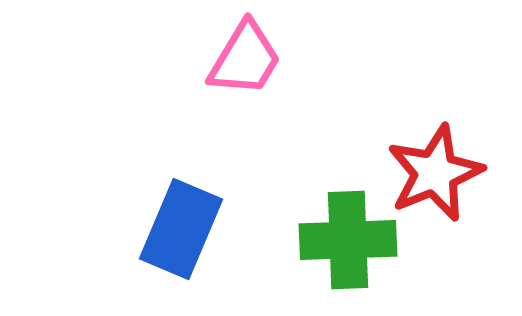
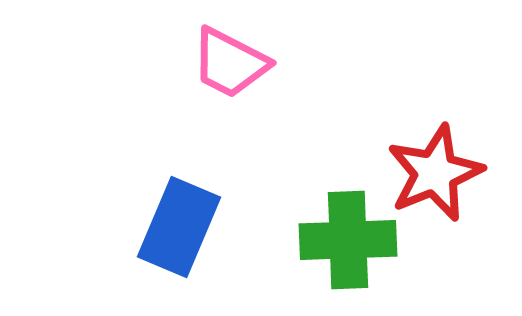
pink trapezoid: moved 15 px left, 4 px down; rotated 86 degrees clockwise
blue rectangle: moved 2 px left, 2 px up
